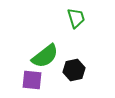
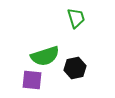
green semicircle: rotated 20 degrees clockwise
black hexagon: moved 1 px right, 2 px up
